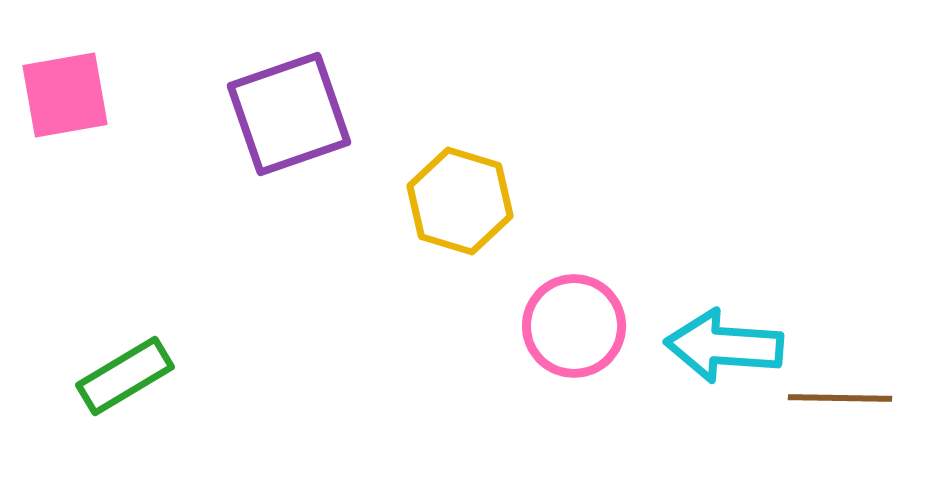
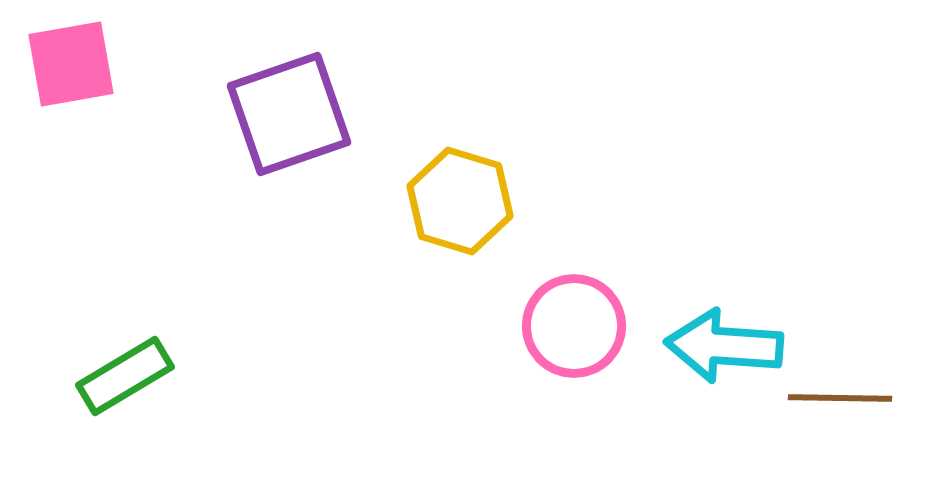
pink square: moved 6 px right, 31 px up
